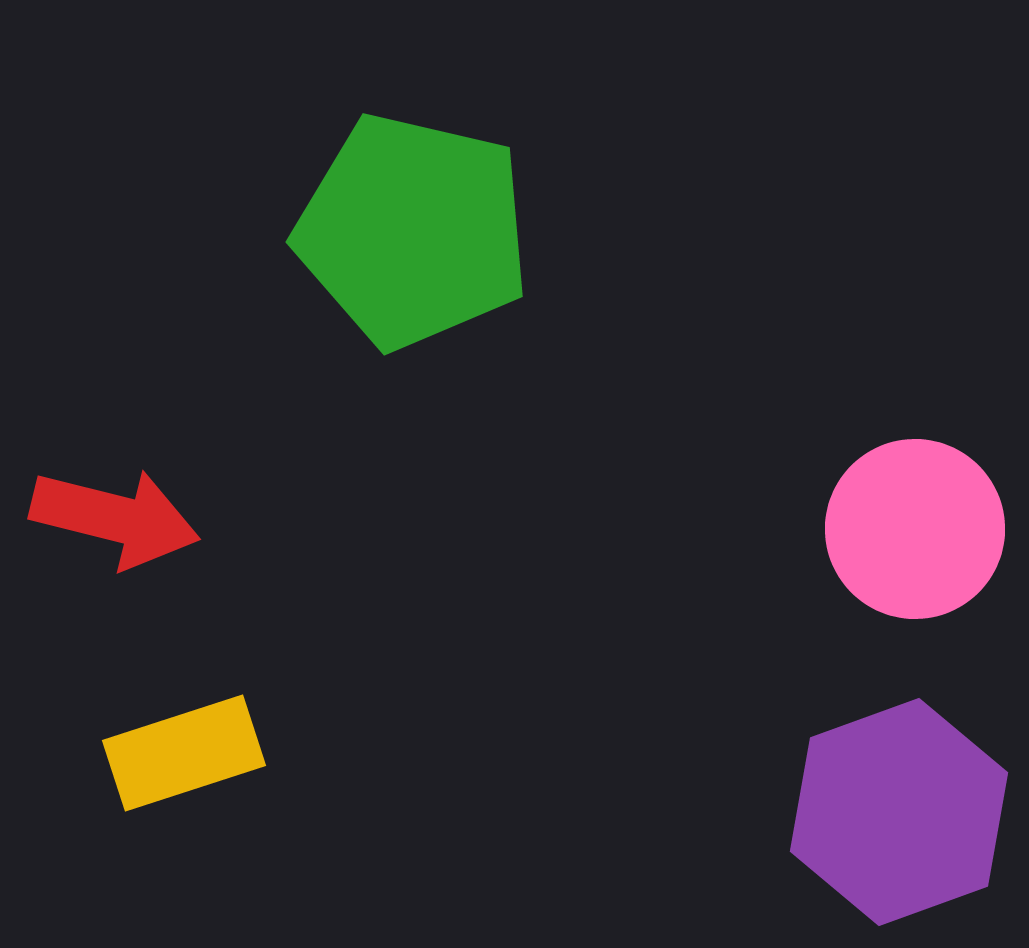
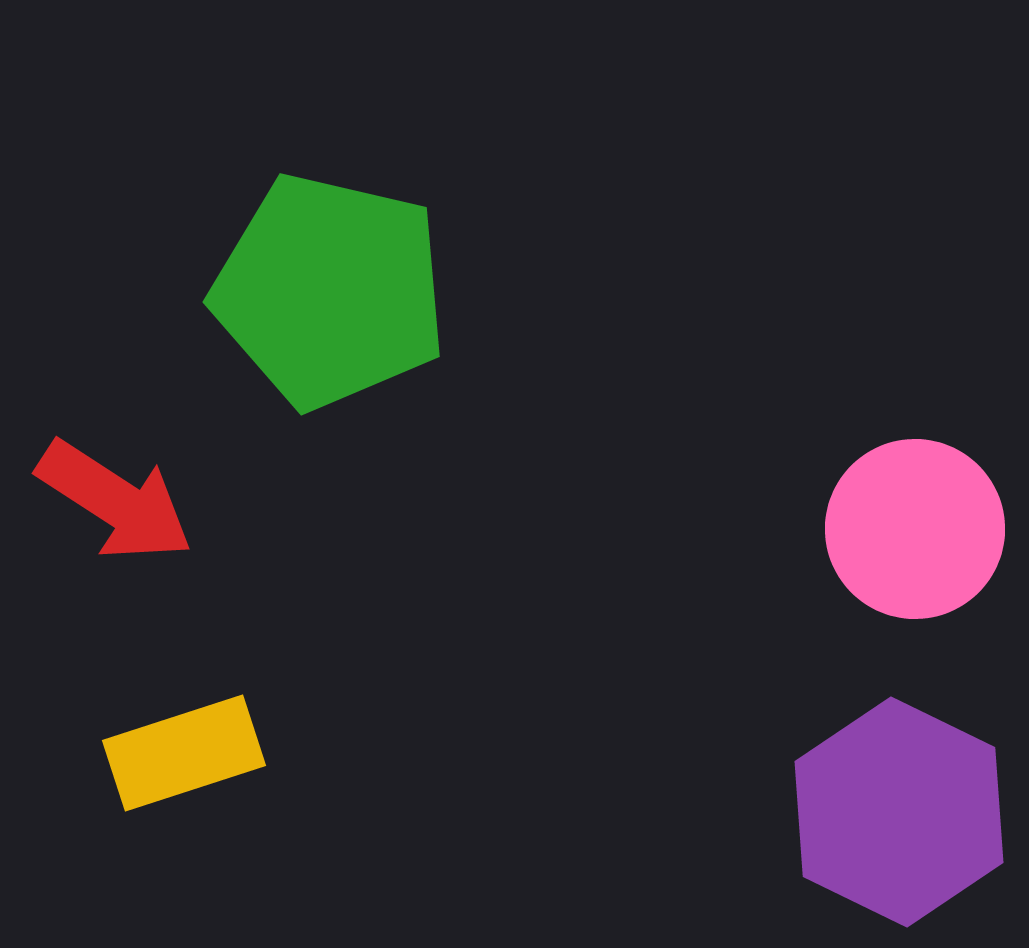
green pentagon: moved 83 px left, 60 px down
red arrow: moved 17 px up; rotated 19 degrees clockwise
purple hexagon: rotated 14 degrees counterclockwise
